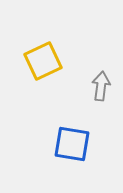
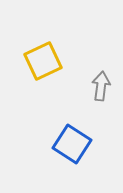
blue square: rotated 24 degrees clockwise
